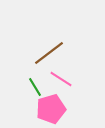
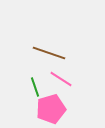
brown line: rotated 56 degrees clockwise
green line: rotated 12 degrees clockwise
